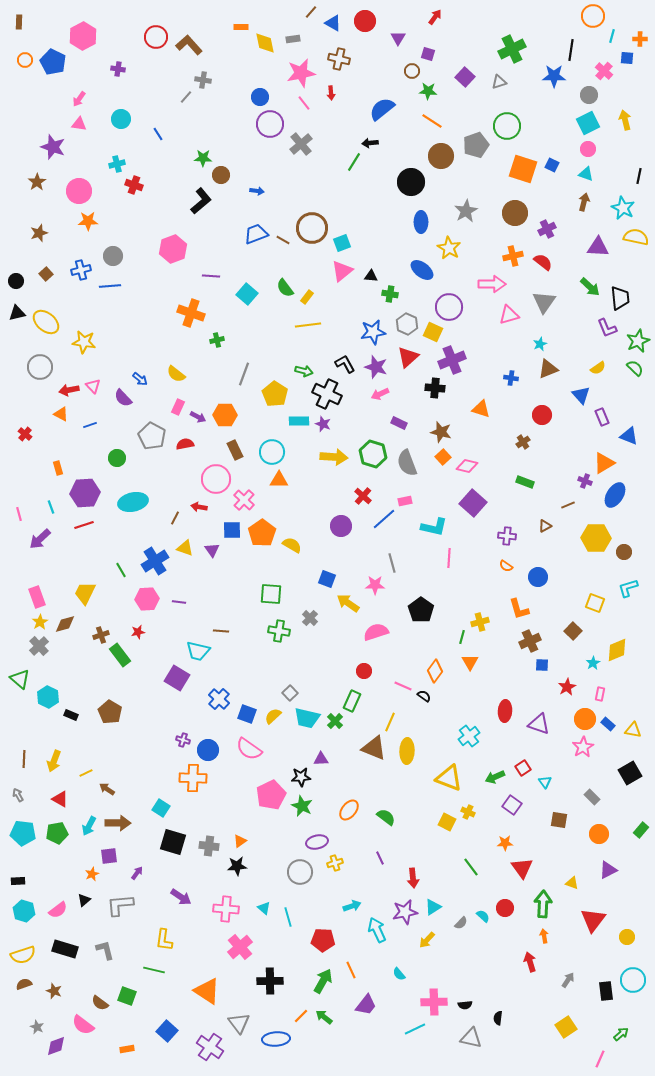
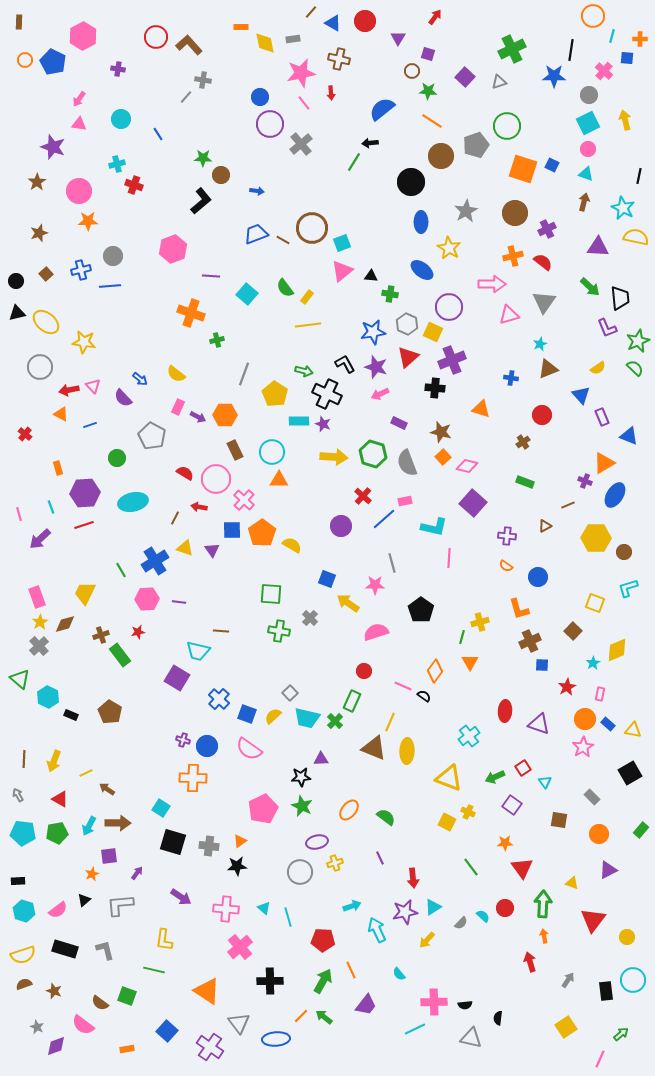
red semicircle at (185, 444): moved 29 px down; rotated 42 degrees clockwise
blue circle at (208, 750): moved 1 px left, 4 px up
pink pentagon at (271, 795): moved 8 px left, 14 px down
